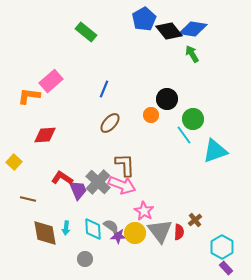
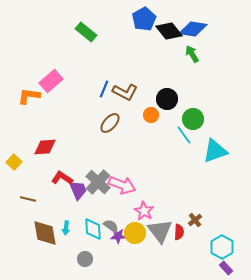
red diamond: moved 12 px down
brown L-shape: moved 73 px up; rotated 120 degrees clockwise
